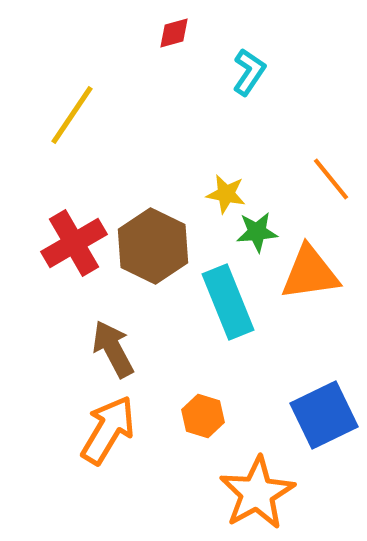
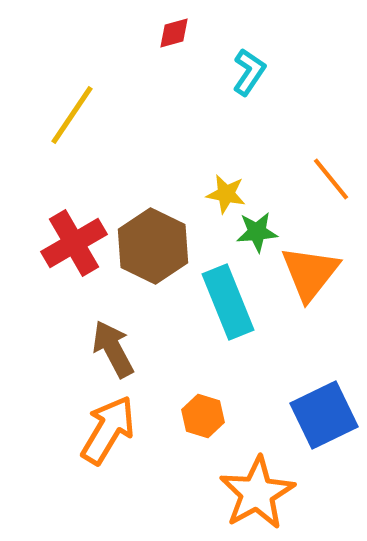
orange triangle: rotated 44 degrees counterclockwise
